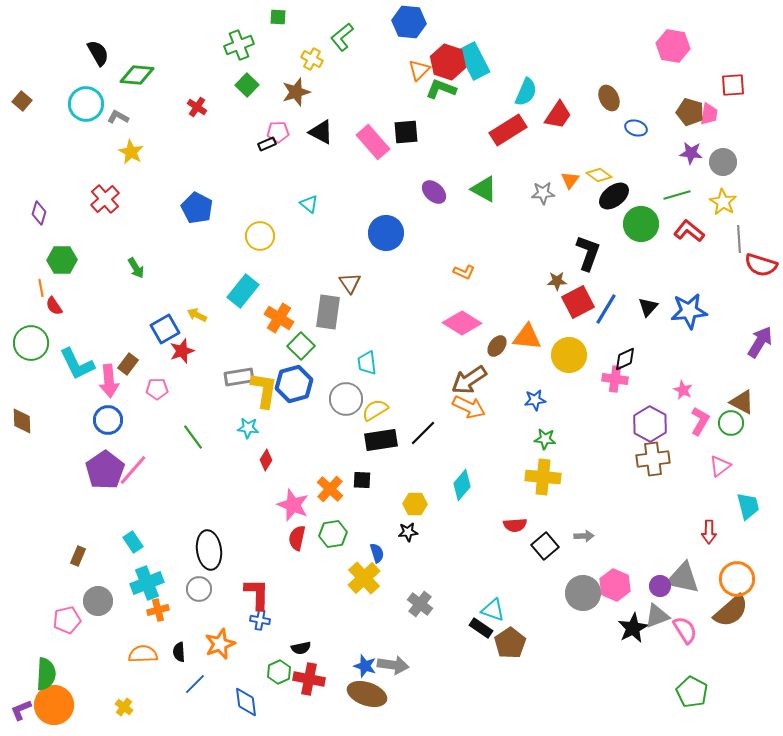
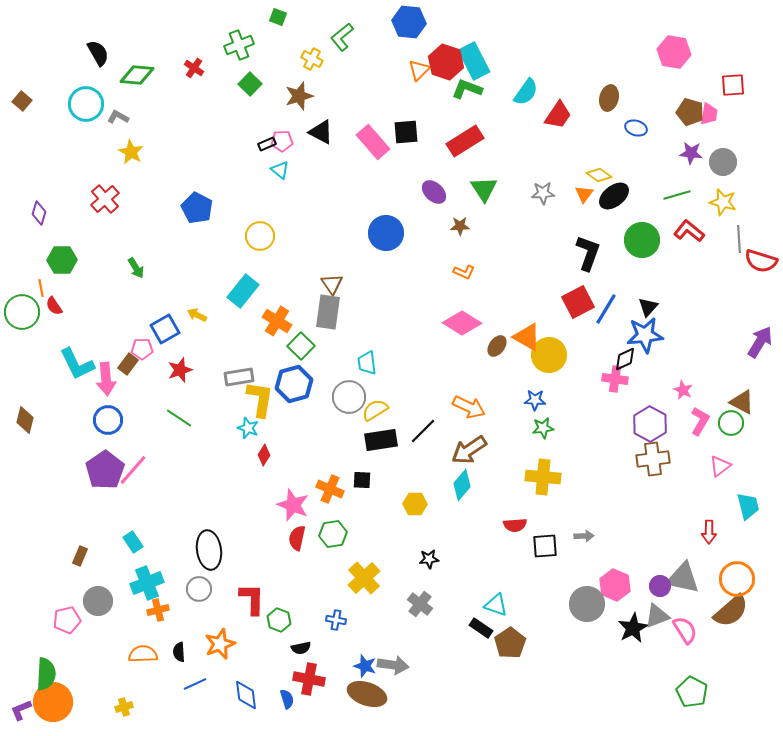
green square at (278, 17): rotated 18 degrees clockwise
pink hexagon at (673, 46): moved 1 px right, 6 px down
red hexagon at (448, 62): moved 2 px left
green square at (247, 85): moved 3 px right, 1 px up
green L-shape at (441, 89): moved 26 px right
brown star at (296, 92): moved 3 px right, 4 px down
cyan semicircle at (526, 92): rotated 12 degrees clockwise
brown ellipse at (609, 98): rotated 40 degrees clockwise
red cross at (197, 107): moved 3 px left, 39 px up
red rectangle at (508, 130): moved 43 px left, 11 px down
pink pentagon at (278, 132): moved 4 px right, 9 px down
orange triangle at (570, 180): moved 14 px right, 14 px down
green triangle at (484, 189): rotated 28 degrees clockwise
yellow star at (723, 202): rotated 16 degrees counterclockwise
cyan triangle at (309, 204): moved 29 px left, 34 px up
green circle at (641, 224): moved 1 px right, 16 px down
red semicircle at (761, 265): moved 4 px up
brown star at (557, 281): moved 97 px left, 55 px up
brown triangle at (350, 283): moved 18 px left, 1 px down
blue star at (689, 311): moved 44 px left, 24 px down
orange cross at (279, 318): moved 2 px left, 3 px down
orange triangle at (527, 337): rotated 24 degrees clockwise
green circle at (31, 343): moved 9 px left, 31 px up
red star at (182, 351): moved 2 px left, 19 px down
yellow circle at (569, 355): moved 20 px left
brown arrow at (469, 380): moved 70 px down
pink arrow at (109, 381): moved 3 px left, 2 px up
pink pentagon at (157, 389): moved 15 px left, 40 px up
yellow L-shape at (264, 390): moved 4 px left, 9 px down
gray circle at (346, 399): moved 3 px right, 2 px up
blue star at (535, 400): rotated 10 degrees clockwise
brown diamond at (22, 421): moved 3 px right, 1 px up; rotated 16 degrees clockwise
cyan star at (248, 428): rotated 15 degrees clockwise
black line at (423, 433): moved 2 px up
green line at (193, 437): moved 14 px left, 19 px up; rotated 20 degrees counterclockwise
green star at (545, 439): moved 2 px left, 11 px up; rotated 15 degrees counterclockwise
red diamond at (266, 460): moved 2 px left, 5 px up
orange cross at (330, 489): rotated 20 degrees counterclockwise
black star at (408, 532): moved 21 px right, 27 px down
black square at (545, 546): rotated 36 degrees clockwise
blue semicircle at (377, 553): moved 90 px left, 146 px down
brown rectangle at (78, 556): moved 2 px right
gray circle at (583, 593): moved 4 px right, 11 px down
red L-shape at (257, 594): moved 5 px left, 5 px down
cyan triangle at (493, 610): moved 3 px right, 5 px up
blue cross at (260, 620): moved 76 px right
green hexagon at (279, 672): moved 52 px up; rotated 15 degrees counterclockwise
blue line at (195, 684): rotated 20 degrees clockwise
blue diamond at (246, 702): moved 7 px up
orange circle at (54, 705): moved 1 px left, 3 px up
yellow cross at (124, 707): rotated 36 degrees clockwise
